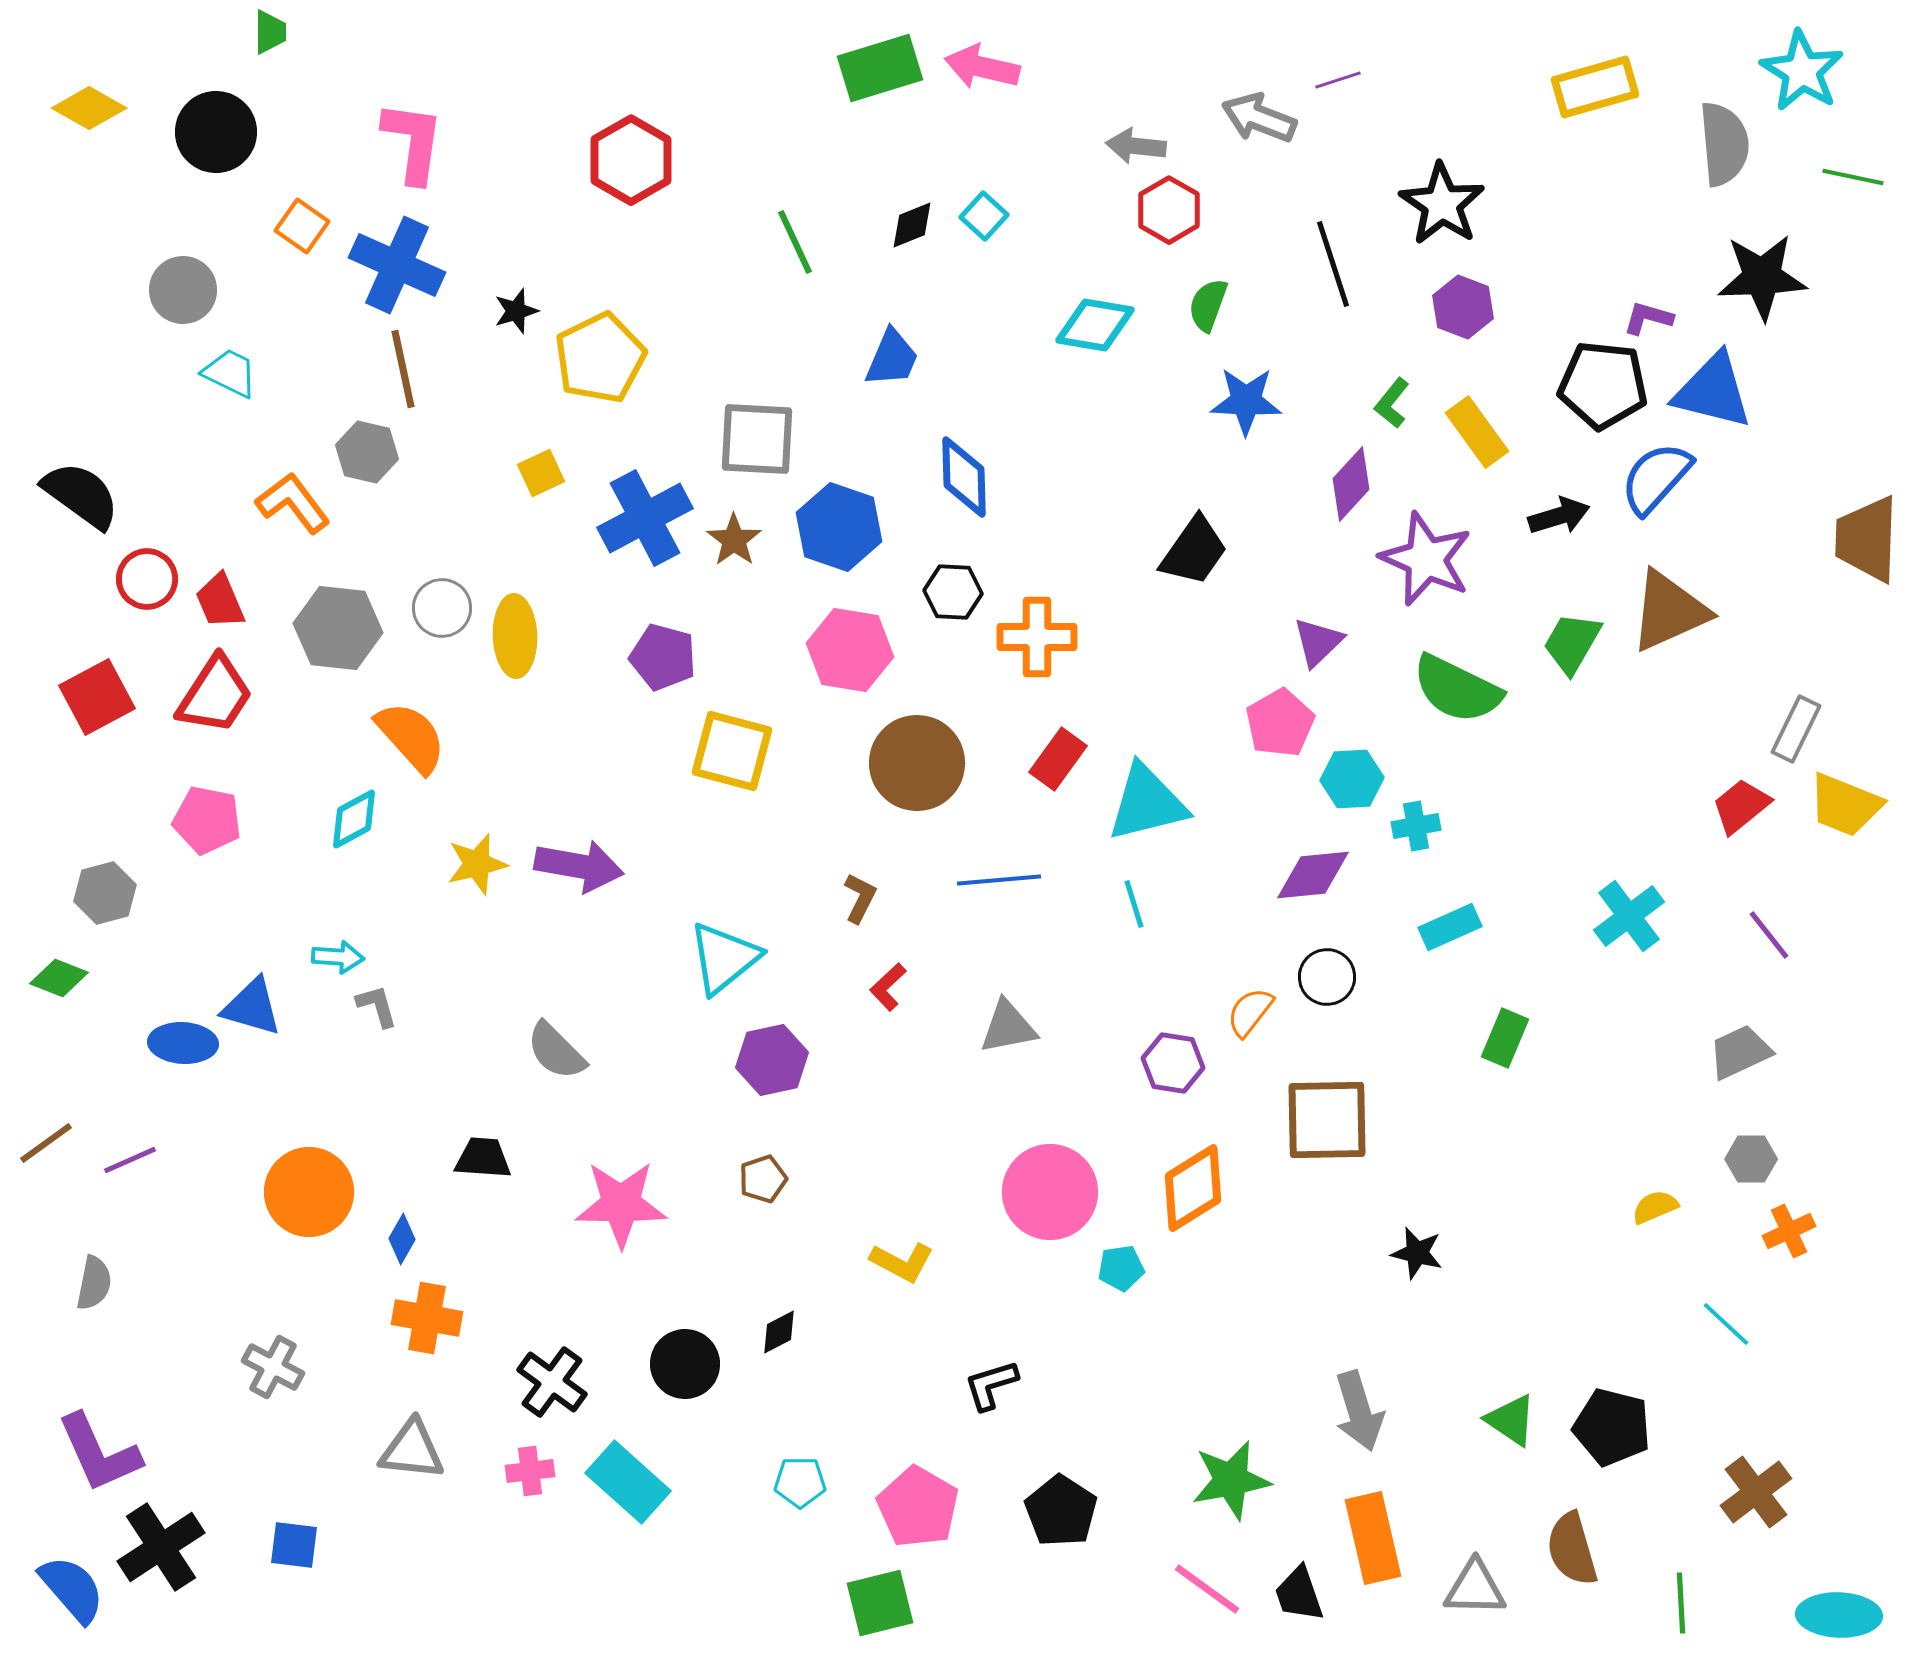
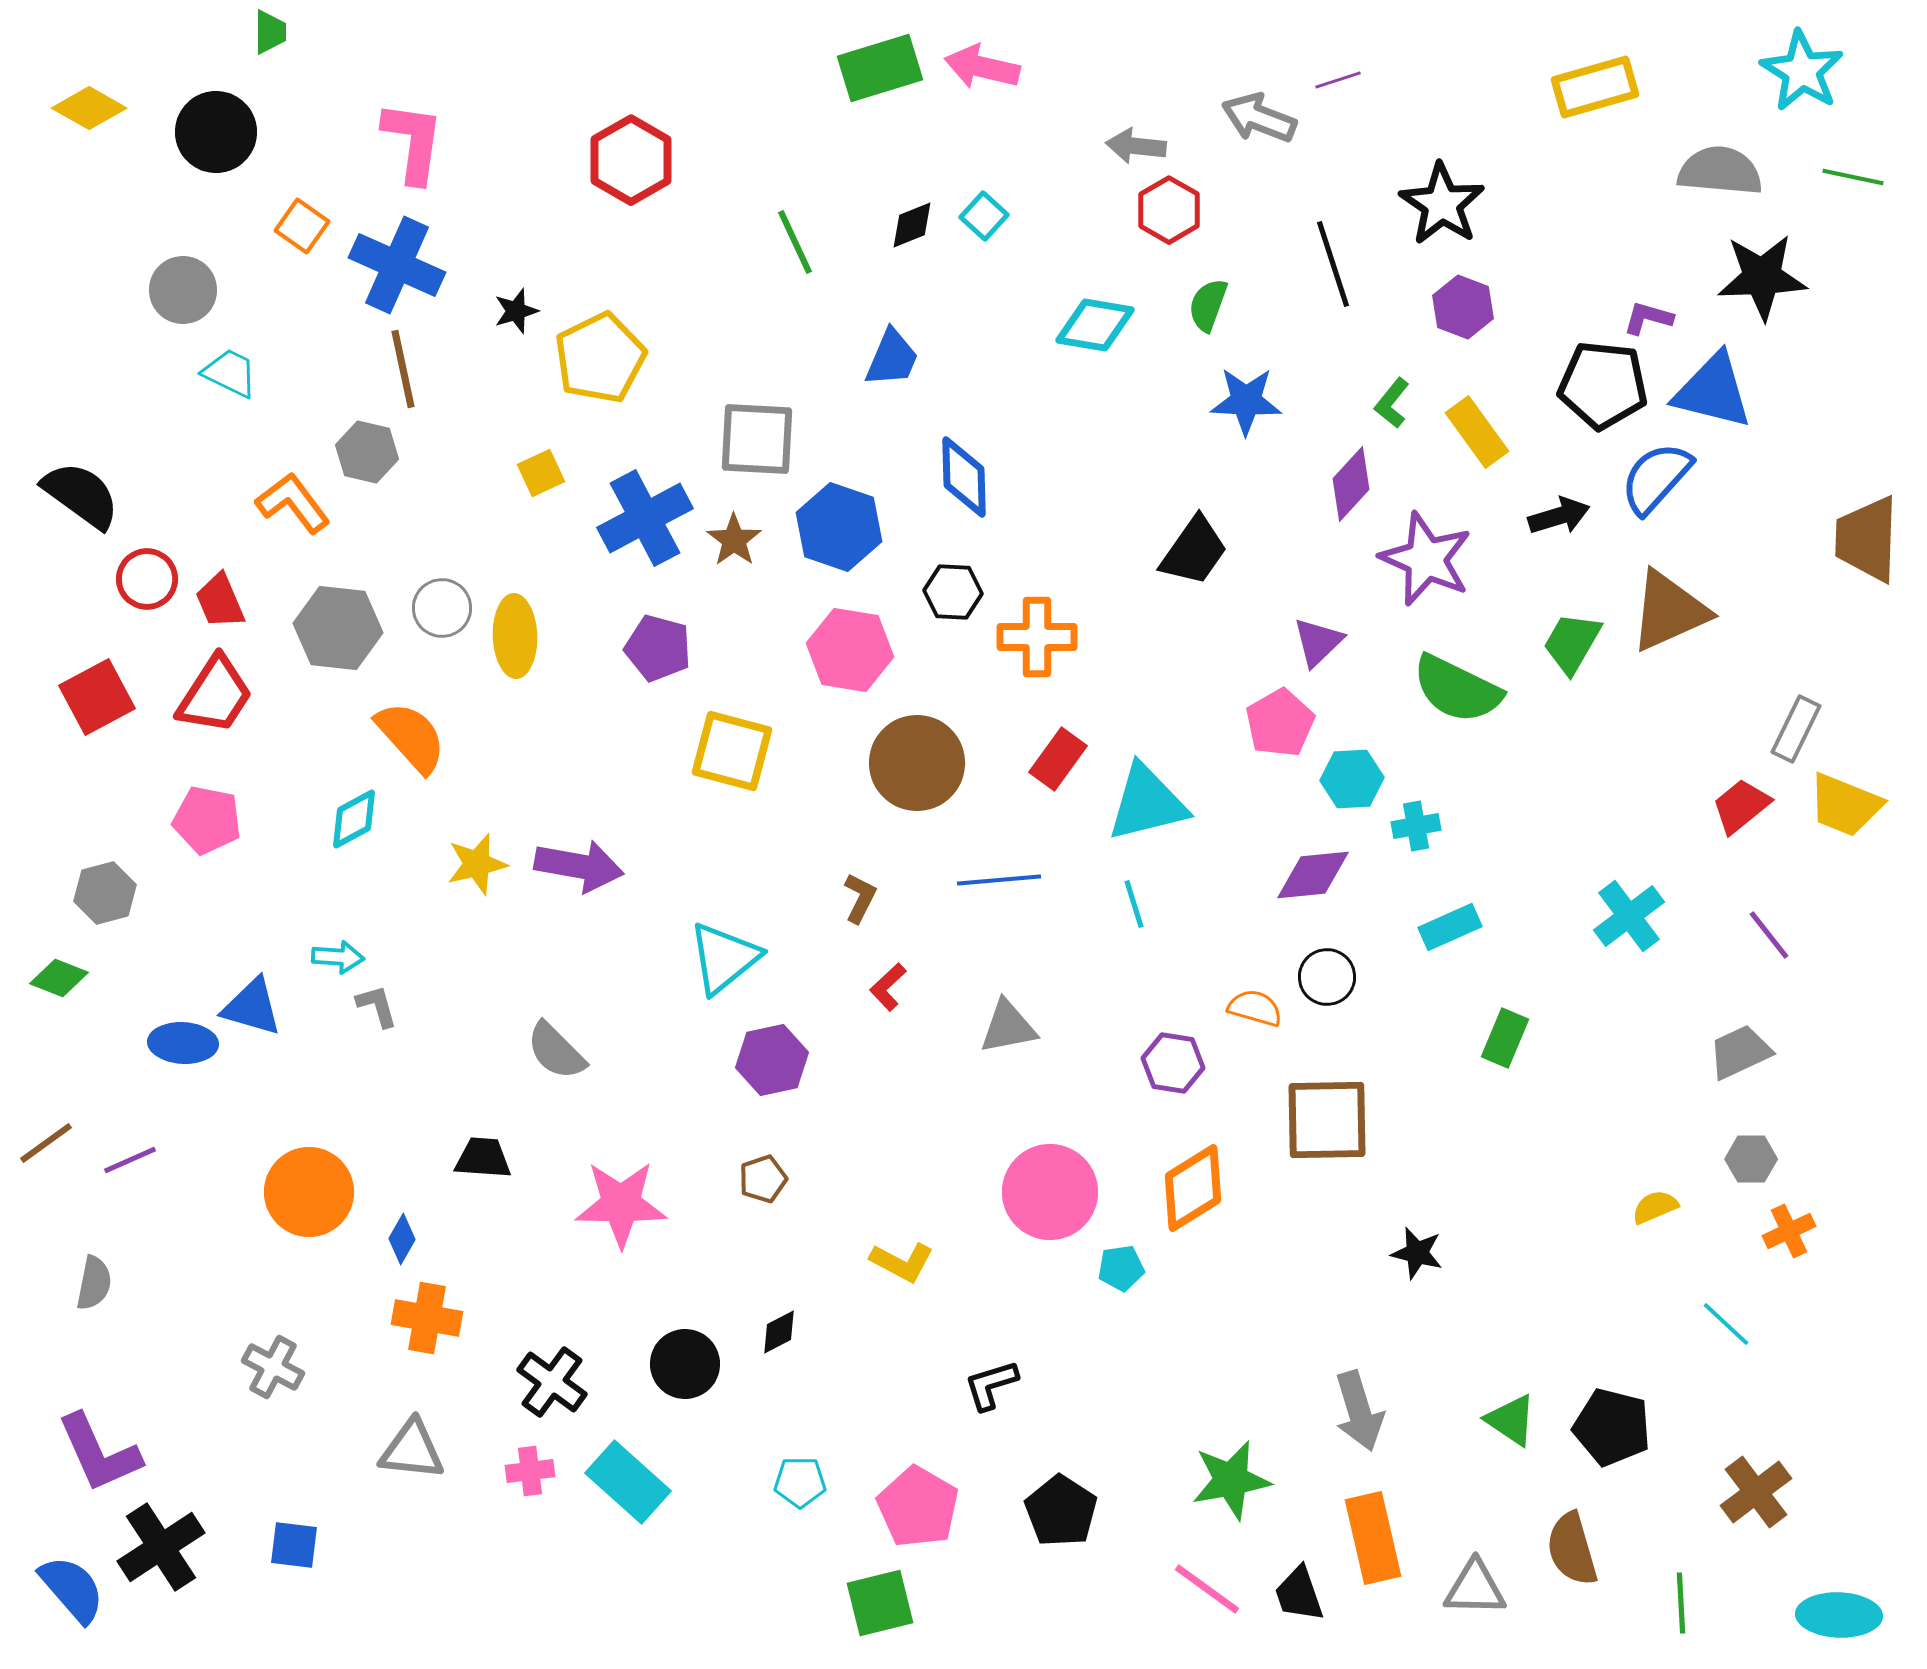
gray semicircle at (1724, 144): moved 4 px left, 27 px down; rotated 80 degrees counterclockwise
purple pentagon at (663, 657): moved 5 px left, 9 px up
orange semicircle at (1250, 1012): moved 5 px right, 4 px up; rotated 68 degrees clockwise
